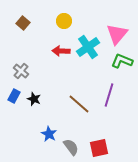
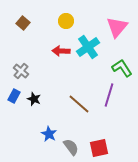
yellow circle: moved 2 px right
pink triangle: moved 7 px up
green L-shape: moved 7 px down; rotated 35 degrees clockwise
